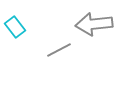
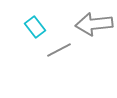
cyan rectangle: moved 20 px right
